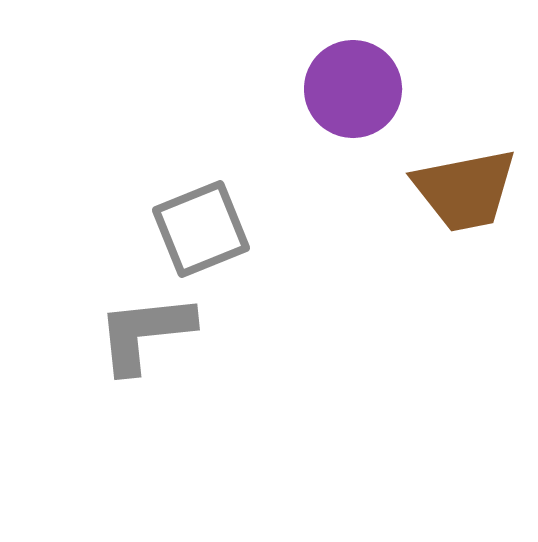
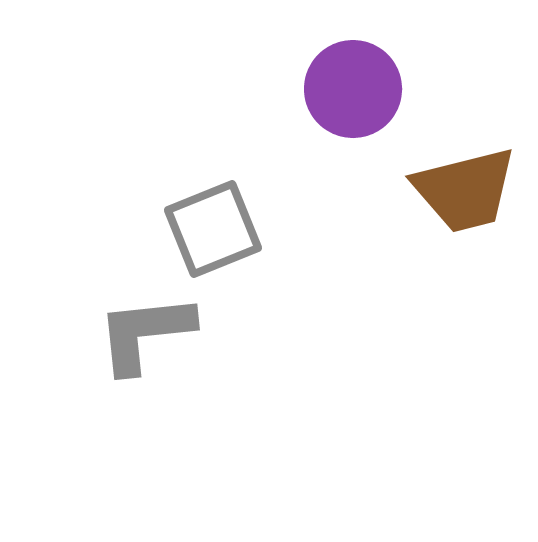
brown trapezoid: rotated 3 degrees counterclockwise
gray square: moved 12 px right
